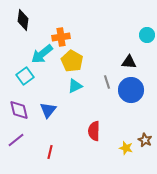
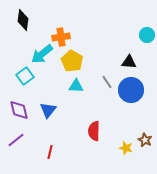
gray line: rotated 16 degrees counterclockwise
cyan triangle: moved 1 px right; rotated 28 degrees clockwise
